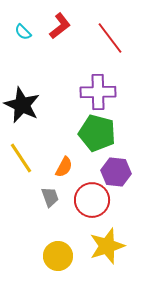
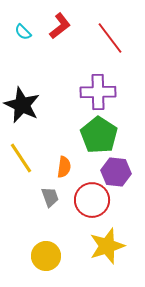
green pentagon: moved 2 px right, 2 px down; rotated 18 degrees clockwise
orange semicircle: rotated 20 degrees counterclockwise
yellow circle: moved 12 px left
